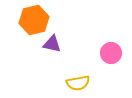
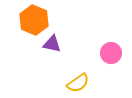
orange hexagon: rotated 24 degrees counterclockwise
yellow semicircle: rotated 25 degrees counterclockwise
